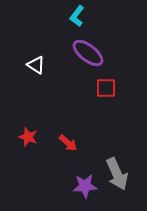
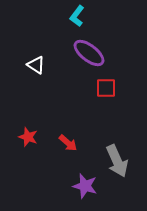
purple ellipse: moved 1 px right
gray arrow: moved 13 px up
purple star: rotated 20 degrees clockwise
